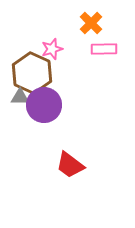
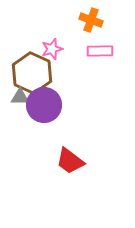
orange cross: moved 3 px up; rotated 25 degrees counterclockwise
pink rectangle: moved 4 px left, 2 px down
red trapezoid: moved 4 px up
